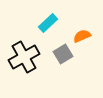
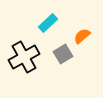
orange semicircle: rotated 18 degrees counterclockwise
